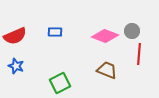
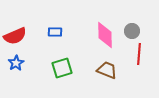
pink diamond: moved 1 px up; rotated 68 degrees clockwise
blue star: moved 3 px up; rotated 21 degrees clockwise
green square: moved 2 px right, 15 px up; rotated 10 degrees clockwise
